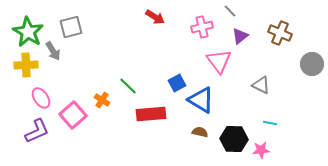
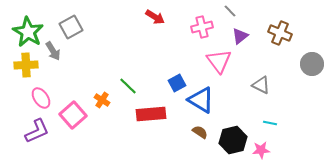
gray square: rotated 15 degrees counterclockwise
brown semicircle: rotated 21 degrees clockwise
black hexagon: moved 1 px left, 1 px down; rotated 16 degrees counterclockwise
